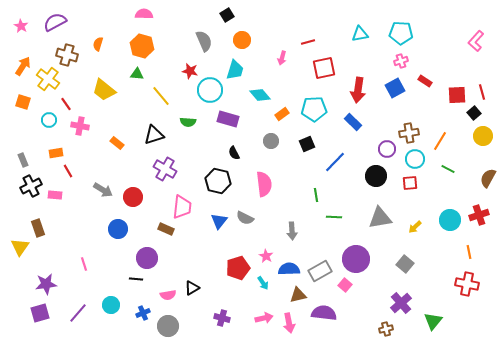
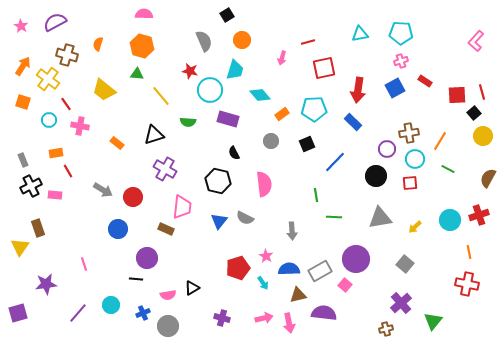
purple square at (40, 313): moved 22 px left
